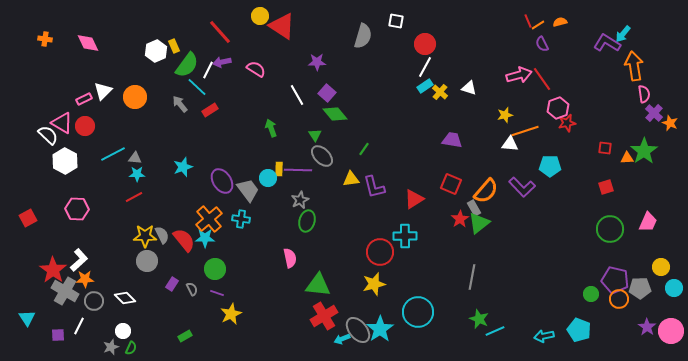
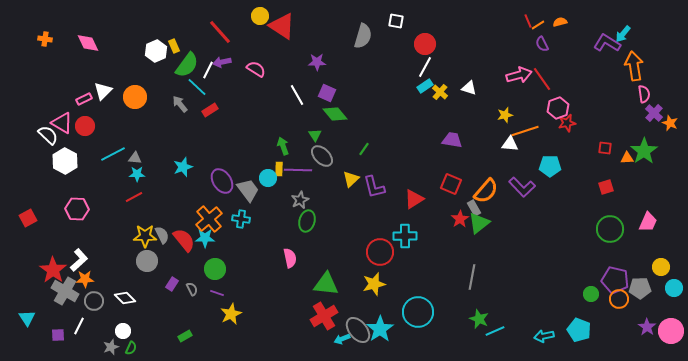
purple square at (327, 93): rotated 18 degrees counterclockwise
green arrow at (271, 128): moved 12 px right, 18 px down
yellow triangle at (351, 179): rotated 36 degrees counterclockwise
green triangle at (318, 285): moved 8 px right, 1 px up
